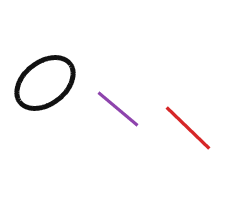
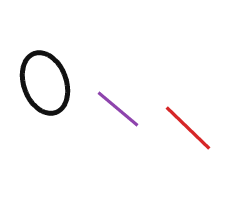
black ellipse: rotated 72 degrees counterclockwise
